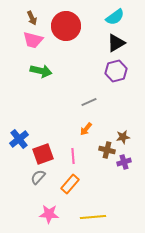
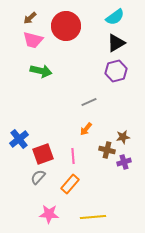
brown arrow: moved 2 px left; rotated 72 degrees clockwise
